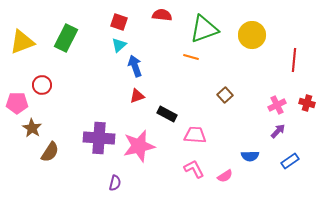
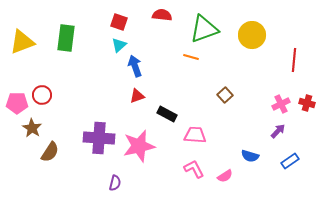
green rectangle: rotated 20 degrees counterclockwise
red circle: moved 10 px down
pink cross: moved 4 px right, 1 px up
blue semicircle: rotated 18 degrees clockwise
